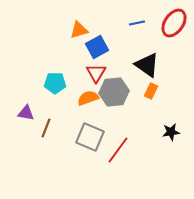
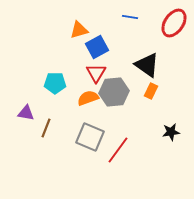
blue line: moved 7 px left, 6 px up; rotated 21 degrees clockwise
